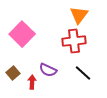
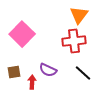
brown square: moved 1 px right, 1 px up; rotated 32 degrees clockwise
